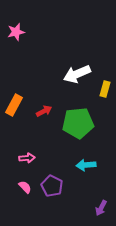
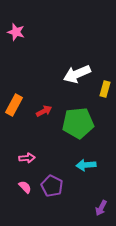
pink star: rotated 30 degrees clockwise
